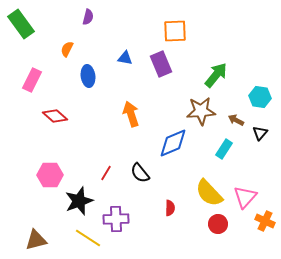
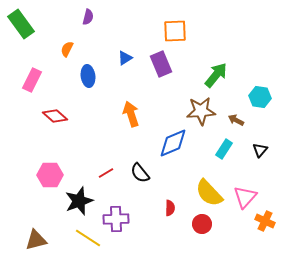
blue triangle: rotated 42 degrees counterclockwise
black triangle: moved 17 px down
red line: rotated 28 degrees clockwise
red circle: moved 16 px left
